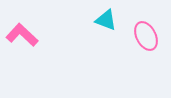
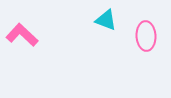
pink ellipse: rotated 24 degrees clockwise
